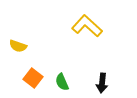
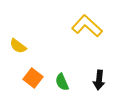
yellow semicircle: rotated 18 degrees clockwise
black arrow: moved 3 px left, 3 px up
